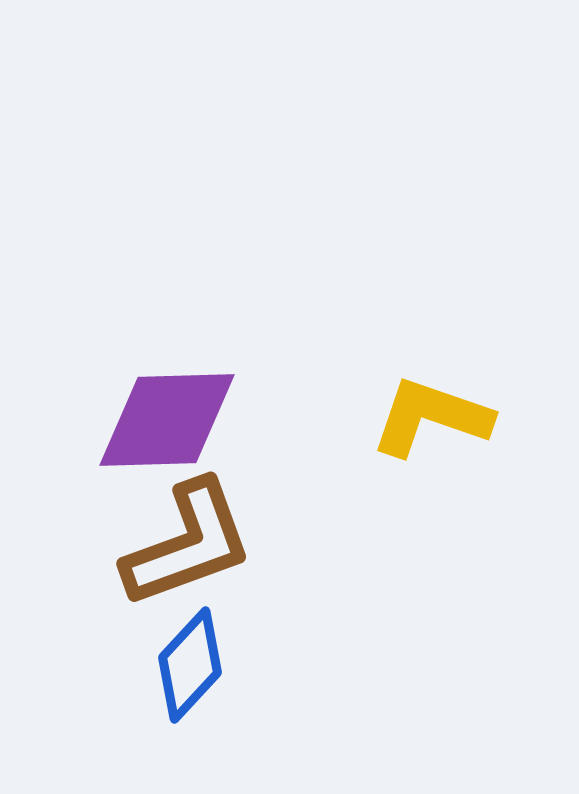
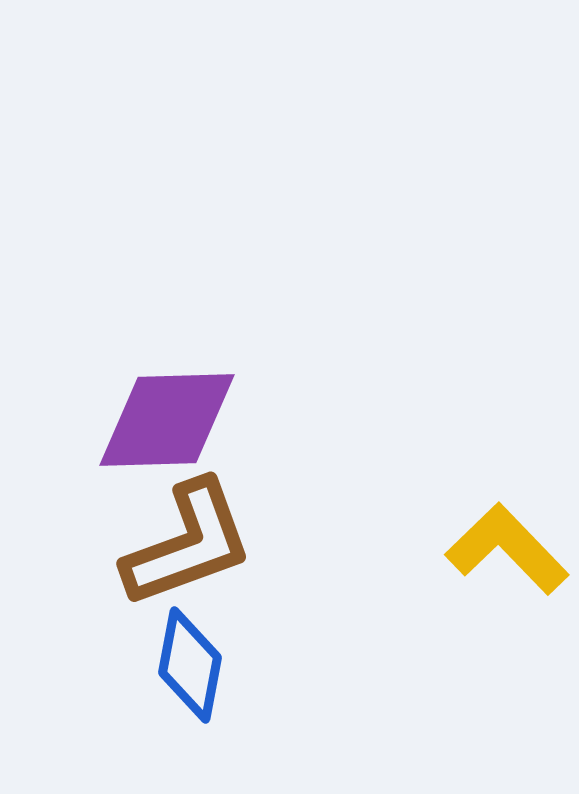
yellow L-shape: moved 76 px right, 132 px down; rotated 27 degrees clockwise
blue diamond: rotated 32 degrees counterclockwise
